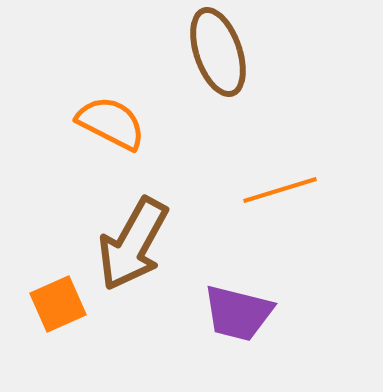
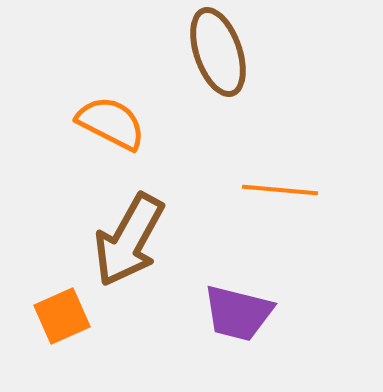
orange line: rotated 22 degrees clockwise
brown arrow: moved 4 px left, 4 px up
orange square: moved 4 px right, 12 px down
